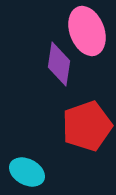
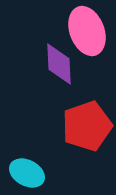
purple diamond: rotated 12 degrees counterclockwise
cyan ellipse: moved 1 px down
